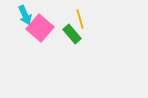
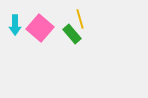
cyan arrow: moved 10 px left, 10 px down; rotated 24 degrees clockwise
